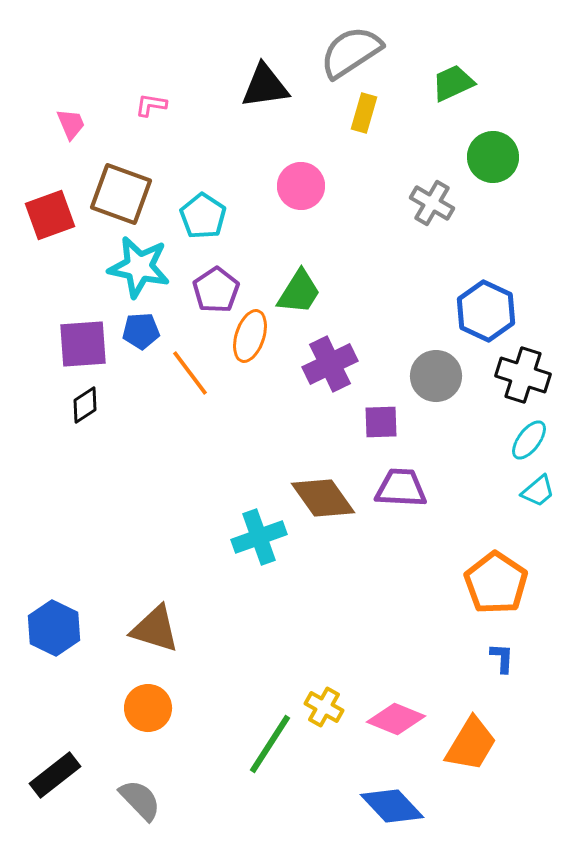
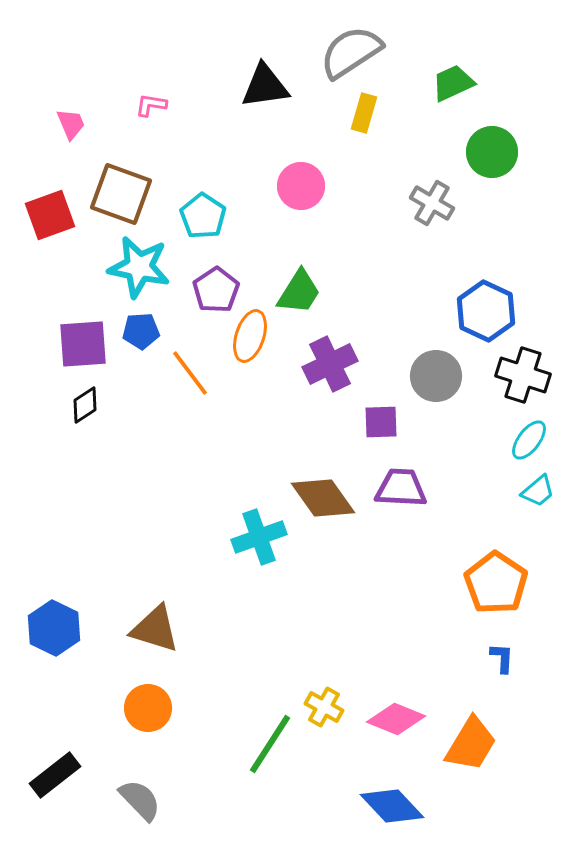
green circle at (493, 157): moved 1 px left, 5 px up
